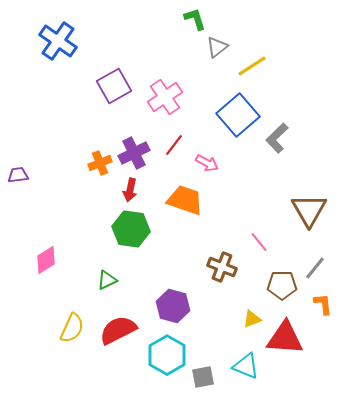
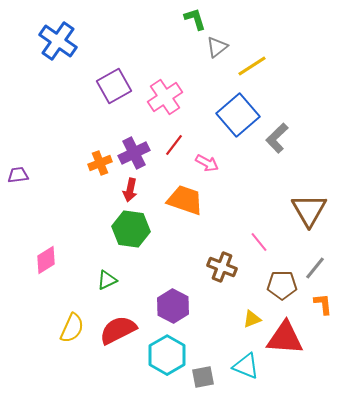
purple hexagon: rotated 12 degrees clockwise
